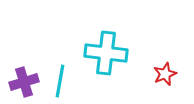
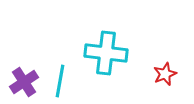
purple cross: rotated 16 degrees counterclockwise
